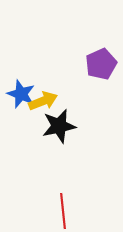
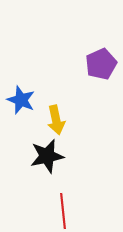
blue star: moved 6 px down
yellow arrow: moved 13 px right, 19 px down; rotated 100 degrees clockwise
black star: moved 12 px left, 30 px down
